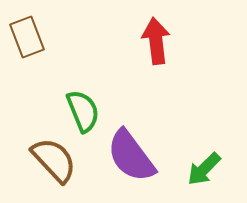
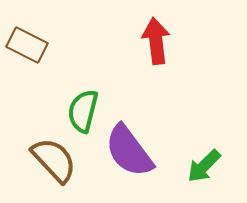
brown rectangle: moved 8 px down; rotated 42 degrees counterclockwise
green semicircle: rotated 144 degrees counterclockwise
purple semicircle: moved 2 px left, 5 px up
green arrow: moved 3 px up
